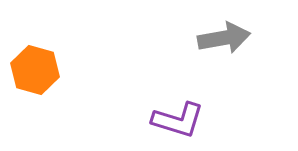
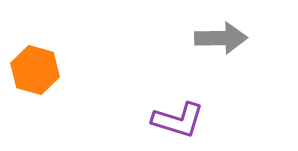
gray arrow: moved 3 px left; rotated 9 degrees clockwise
